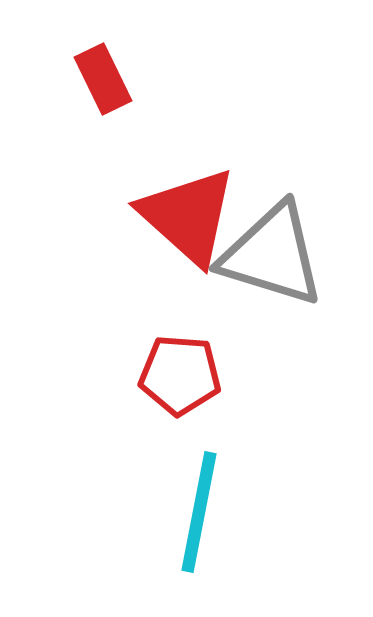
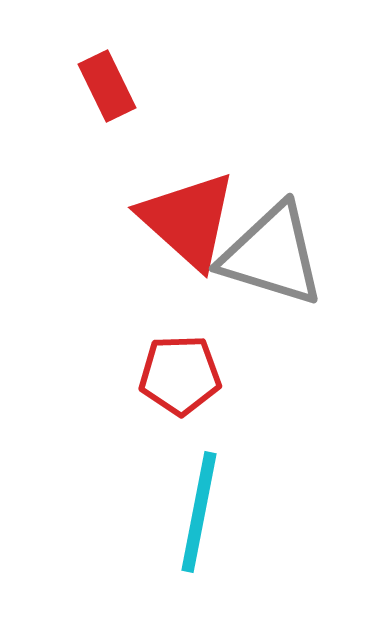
red rectangle: moved 4 px right, 7 px down
red triangle: moved 4 px down
red pentagon: rotated 6 degrees counterclockwise
